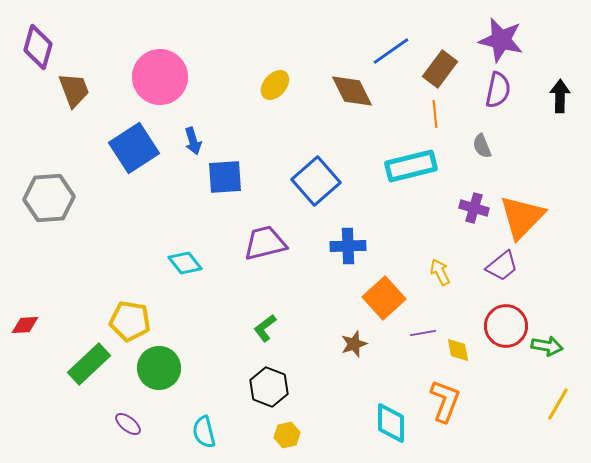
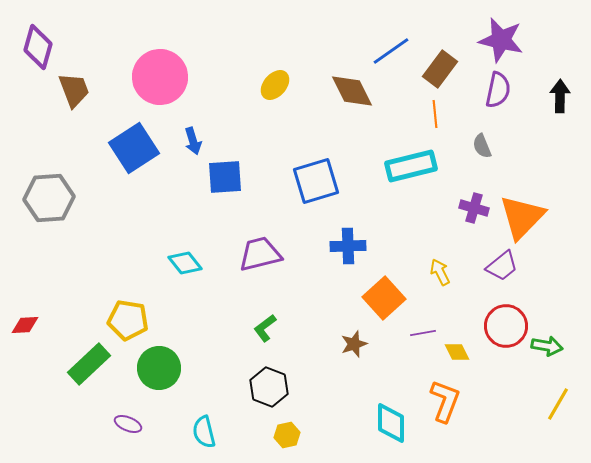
blue square at (316, 181): rotated 24 degrees clockwise
purple trapezoid at (265, 243): moved 5 px left, 11 px down
yellow pentagon at (130, 321): moved 2 px left, 1 px up
yellow diamond at (458, 350): moved 1 px left, 2 px down; rotated 16 degrees counterclockwise
purple ellipse at (128, 424): rotated 16 degrees counterclockwise
